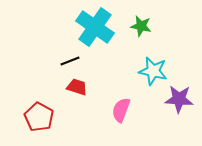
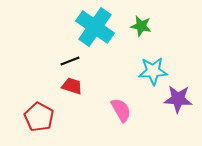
cyan star: rotated 16 degrees counterclockwise
red trapezoid: moved 5 px left, 1 px up
purple star: moved 1 px left
pink semicircle: rotated 130 degrees clockwise
